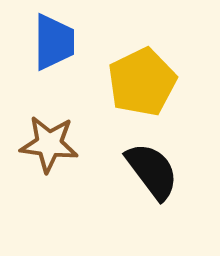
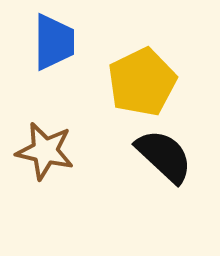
brown star: moved 4 px left, 7 px down; rotated 6 degrees clockwise
black semicircle: moved 12 px right, 15 px up; rotated 10 degrees counterclockwise
